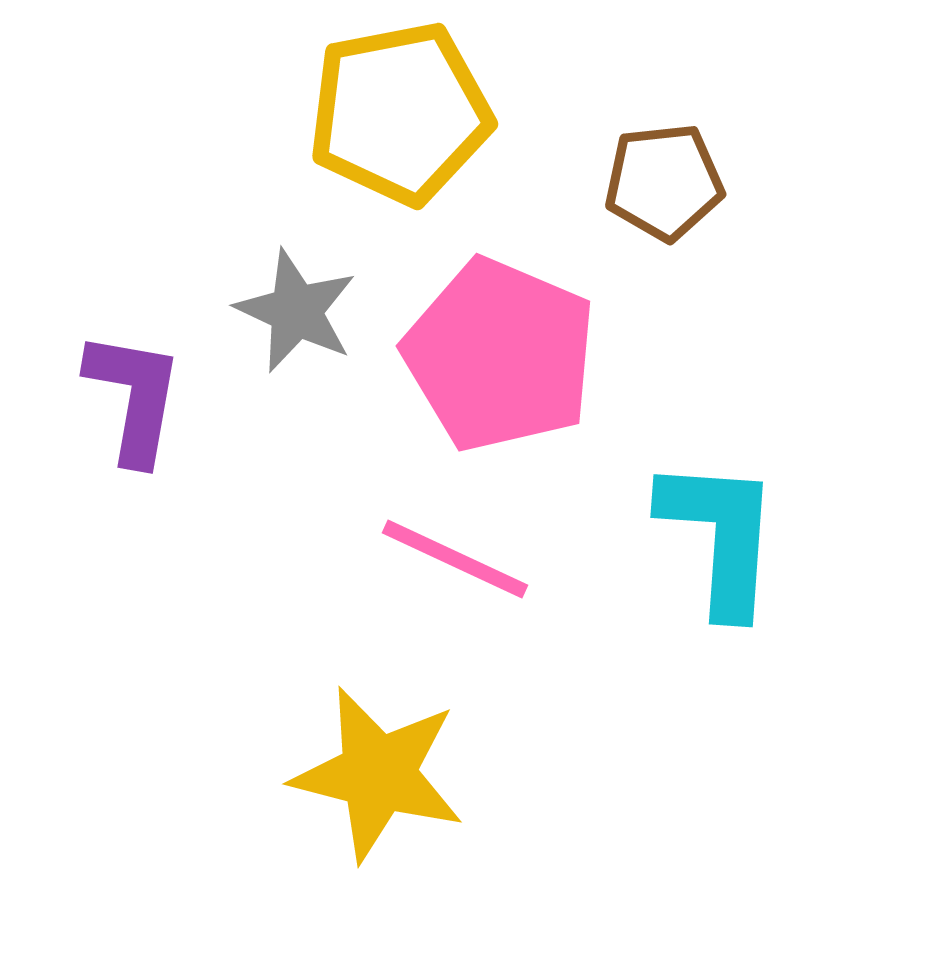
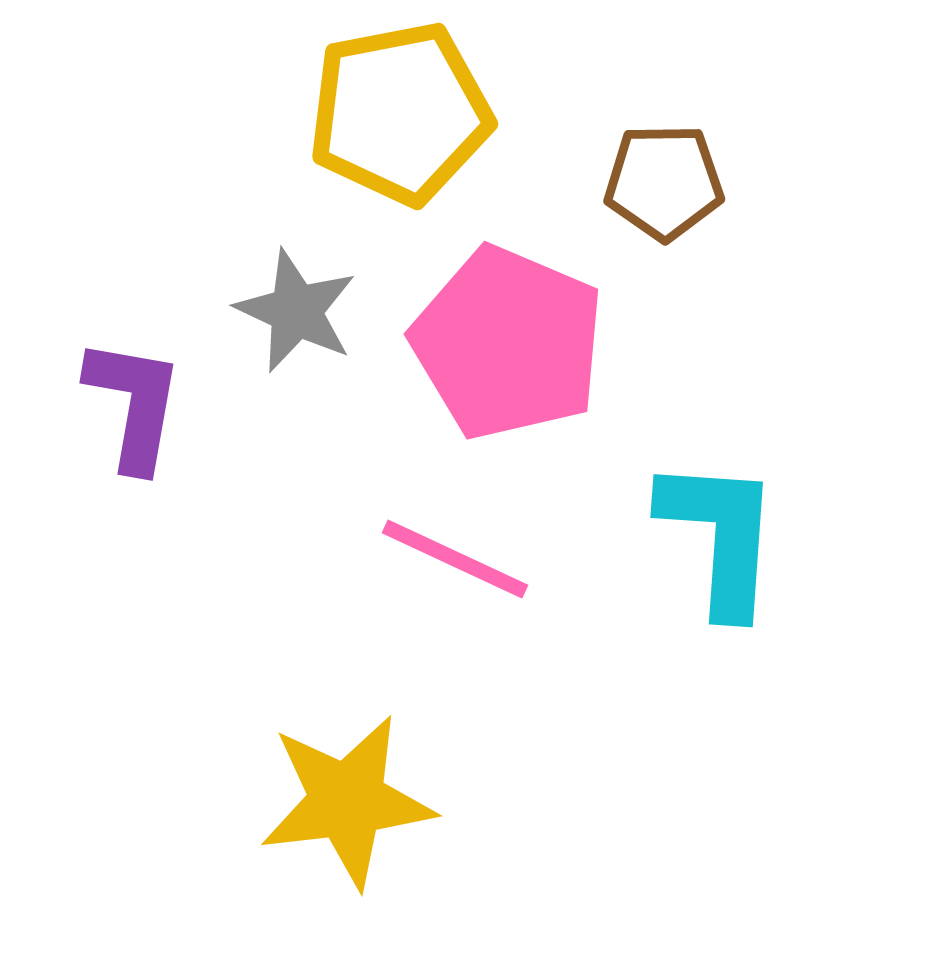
brown pentagon: rotated 5 degrees clockwise
pink pentagon: moved 8 px right, 12 px up
purple L-shape: moved 7 px down
yellow star: moved 31 px left, 27 px down; rotated 21 degrees counterclockwise
